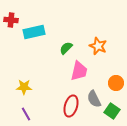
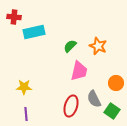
red cross: moved 3 px right, 3 px up
green semicircle: moved 4 px right, 2 px up
purple line: rotated 24 degrees clockwise
